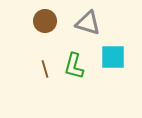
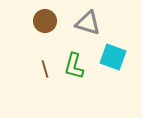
cyan square: rotated 20 degrees clockwise
